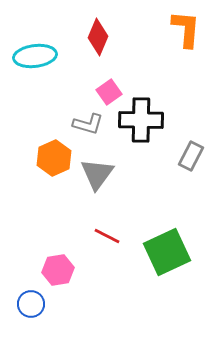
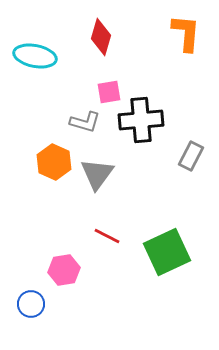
orange L-shape: moved 4 px down
red diamond: moved 3 px right; rotated 6 degrees counterclockwise
cyan ellipse: rotated 18 degrees clockwise
pink square: rotated 25 degrees clockwise
black cross: rotated 6 degrees counterclockwise
gray L-shape: moved 3 px left, 2 px up
orange hexagon: moved 4 px down; rotated 12 degrees counterclockwise
pink hexagon: moved 6 px right
